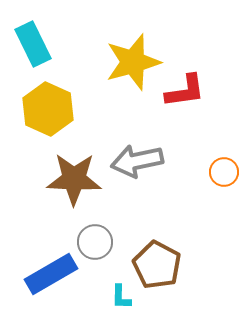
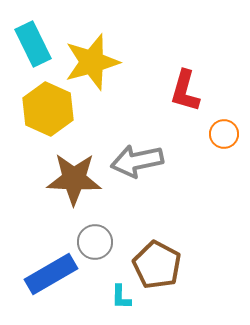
yellow star: moved 41 px left
red L-shape: rotated 114 degrees clockwise
orange circle: moved 38 px up
